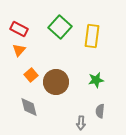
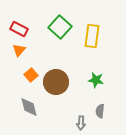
green star: rotated 21 degrees clockwise
